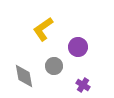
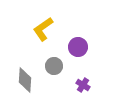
gray diamond: moved 1 px right, 4 px down; rotated 15 degrees clockwise
